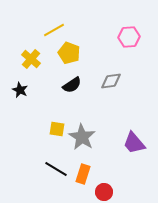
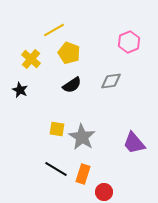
pink hexagon: moved 5 px down; rotated 20 degrees counterclockwise
